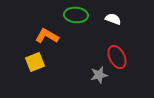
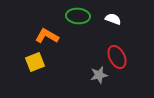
green ellipse: moved 2 px right, 1 px down
